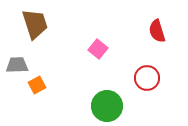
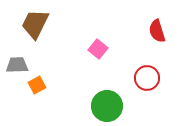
brown trapezoid: rotated 136 degrees counterclockwise
